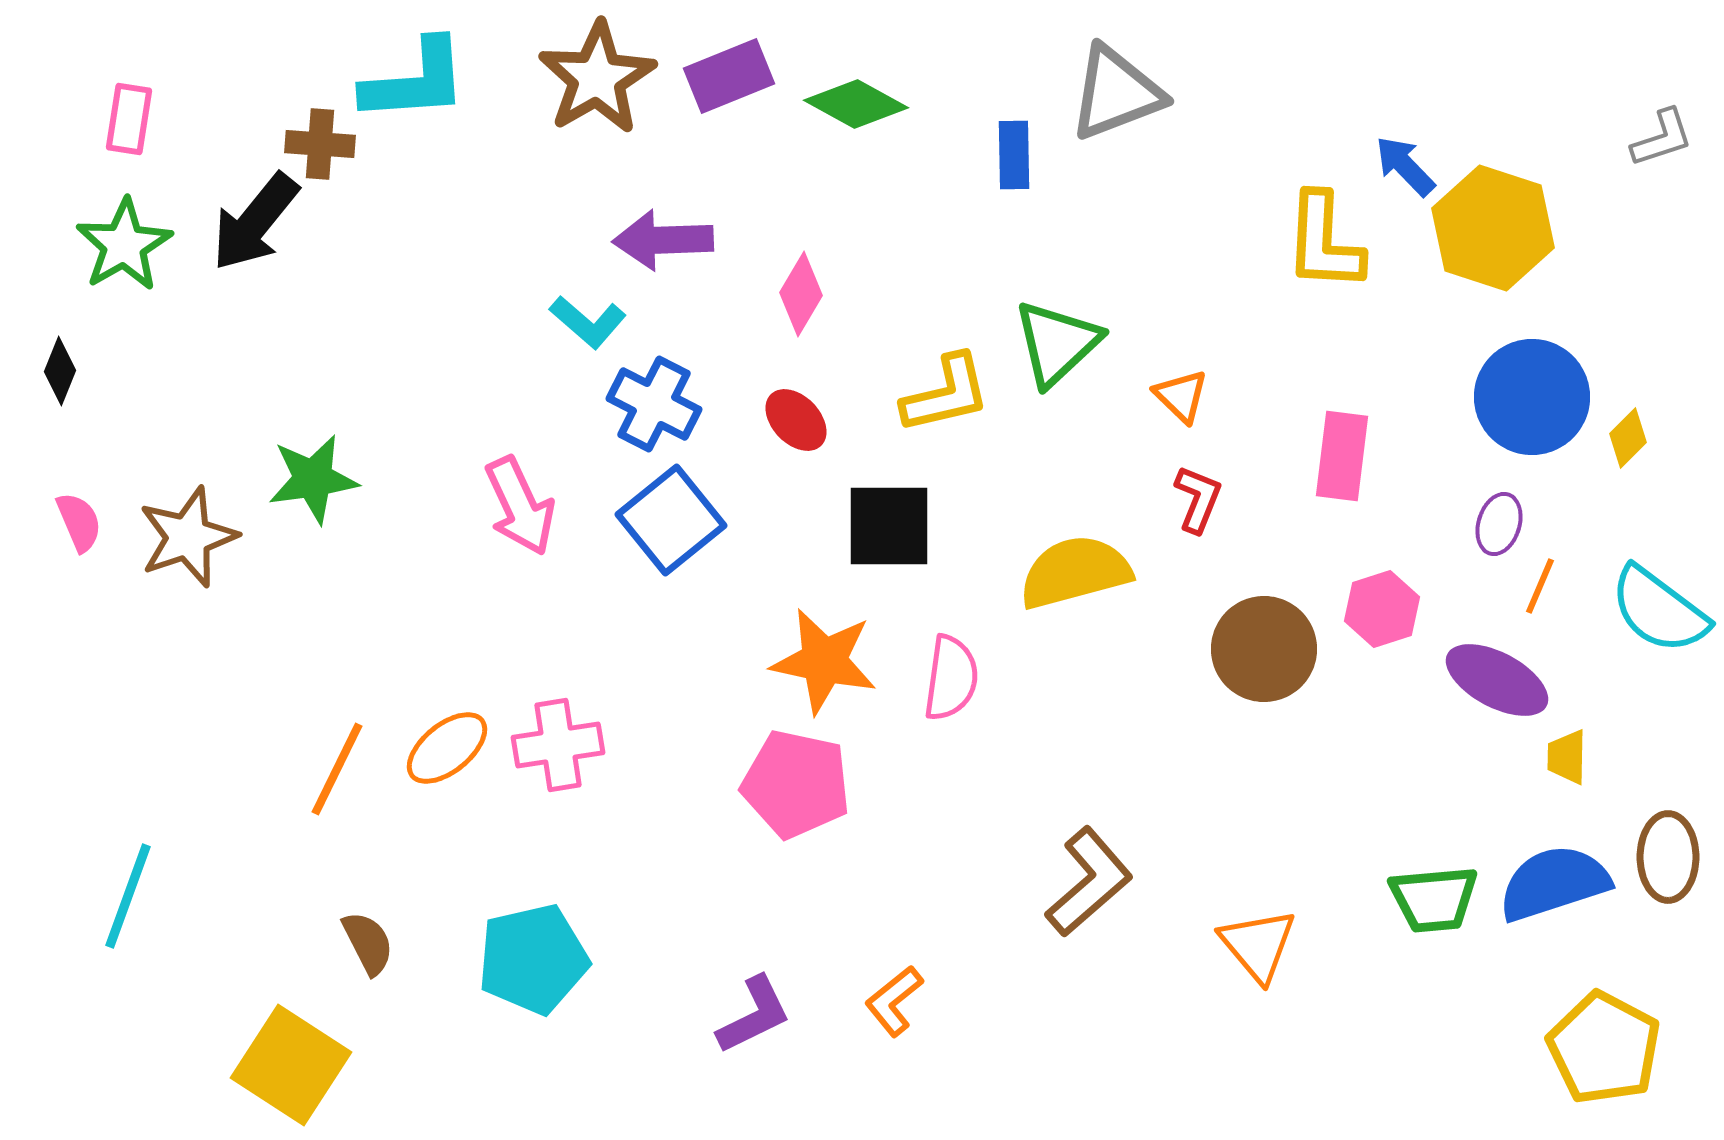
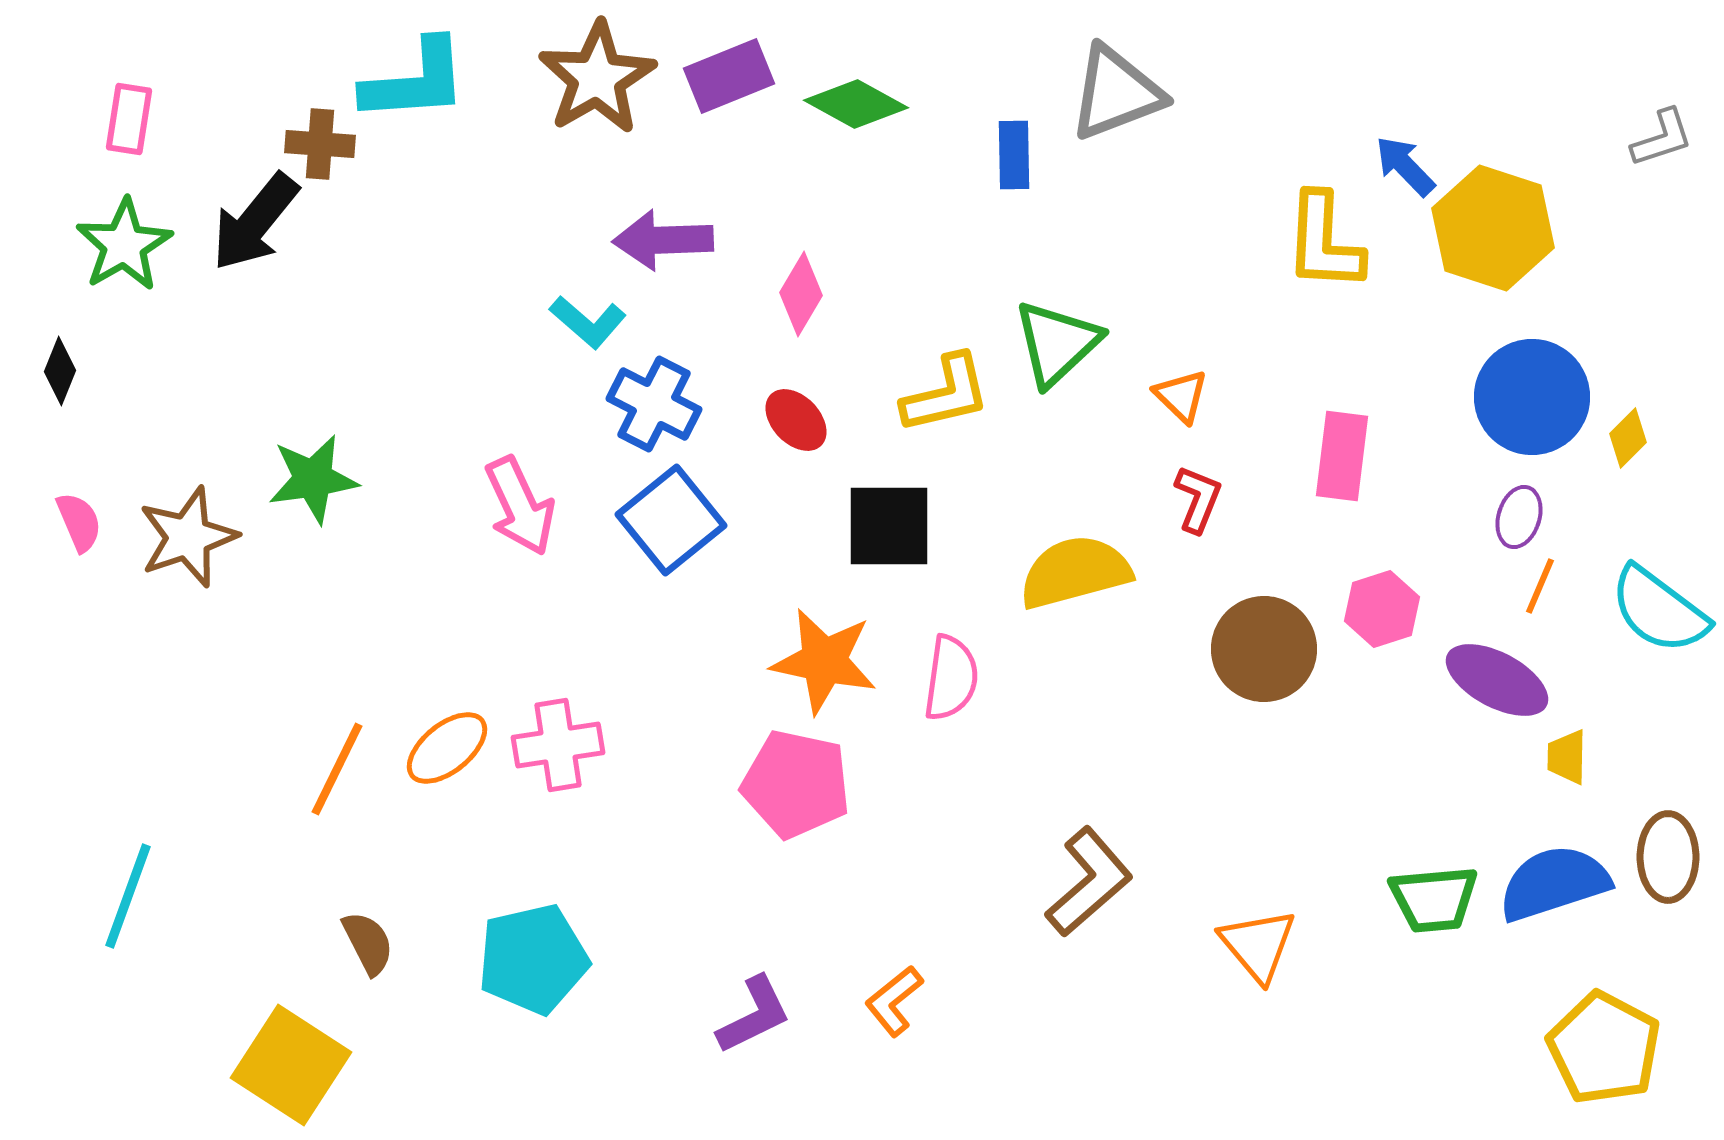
purple ellipse at (1499, 524): moved 20 px right, 7 px up
